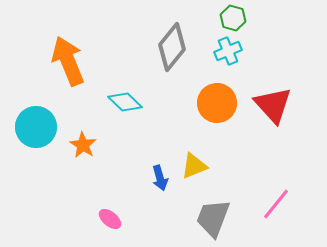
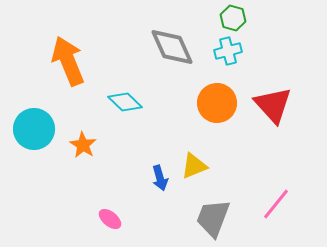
gray diamond: rotated 63 degrees counterclockwise
cyan cross: rotated 8 degrees clockwise
cyan circle: moved 2 px left, 2 px down
